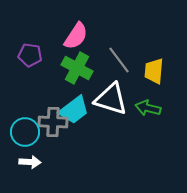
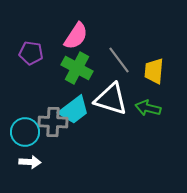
purple pentagon: moved 1 px right, 2 px up
